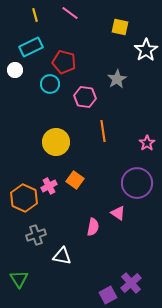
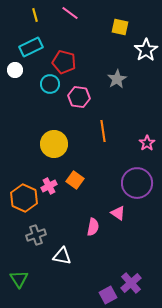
pink hexagon: moved 6 px left
yellow circle: moved 2 px left, 2 px down
